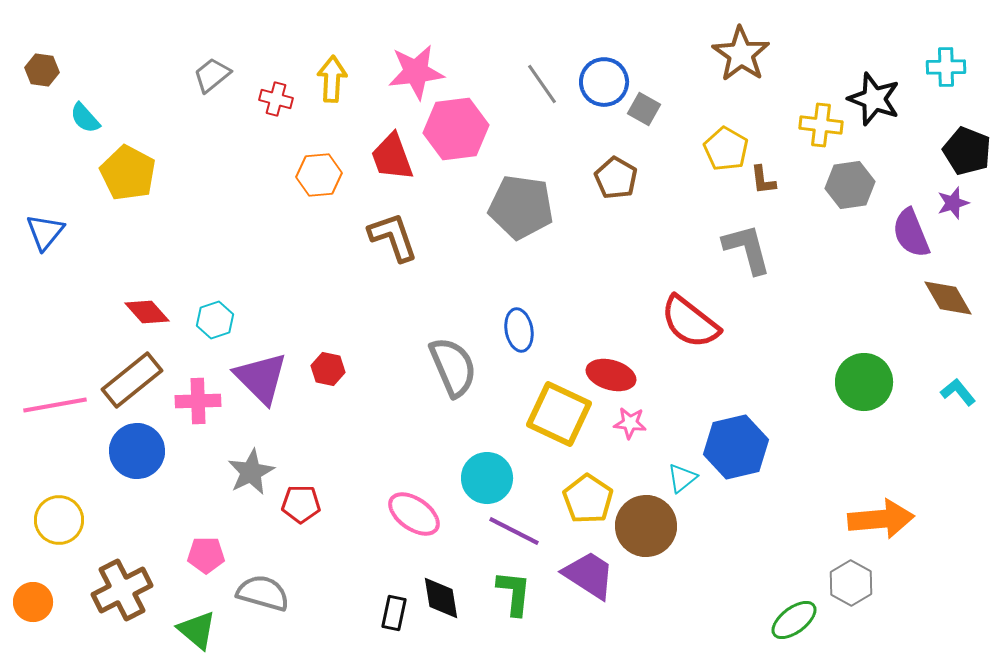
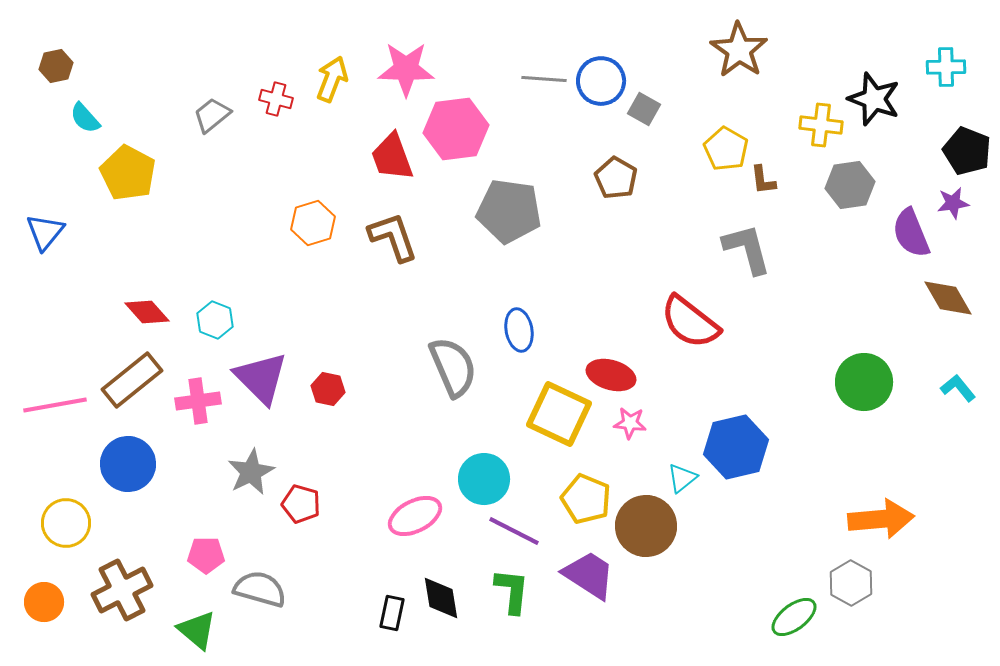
brown star at (741, 54): moved 2 px left, 4 px up
brown hexagon at (42, 70): moved 14 px right, 4 px up; rotated 20 degrees counterclockwise
pink star at (416, 72): moved 10 px left, 3 px up; rotated 8 degrees clockwise
gray trapezoid at (212, 75): moved 40 px down
yellow arrow at (332, 79): rotated 18 degrees clockwise
blue circle at (604, 82): moved 3 px left, 1 px up
gray line at (542, 84): moved 2 px right, 5 px up; rotated 51 degrees counterclockwise
orange hexagon at (319, 175): moved 6 px left, 48 px down; rotated 12 degrees counterclockwise
purple star at (953, 203): rotated 8 degrees clockwise
gray pentagon at (521, 207): moved 12 px left, 4 px down
cyan hexagon at (215, 320): rotated 21 degrees counterclockwise
red hexagon at (328, 369): moved 20 px down
cyan L-shape at (958, 392): moved 4 px up
pink cross at (198, 401): rotated 6 degrees counterclockwise
blue circle at (137, 451): moved 9 px left, 13 px down
cyan circle at (487, 478): moved 3 px left, 1 px down
yellow pentagon at (588, 499): moved 2 px left; rotated 12 degrees counterclockwise
red pentagon at (301, 504): rotated 15 degrees clockwise
pink ellipse at (414, 514): moved 1 px right, 2 px down; rotated 62 degrees counterclockwise
yellow circle at (59, 520): moved 7 px right, 3 px down
gray semicircle at (263, 593): moved 3 px left, 4 px up
green L-shape at (514, 593): moved 2 px left, 2 px up
orange circle at (33, 602): moved 11 px right
black rectangle at (394, 613): moved 2 px left
green ellipse at (794, 620): moved 3 px up
